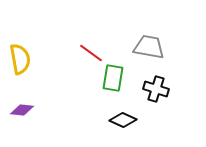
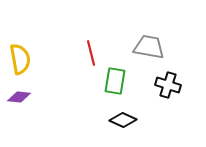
red line: rotated 40 degrees clockwise
green rectangle: moved 2 px right, 3 px down
black cross: moved 12 px right, 4 px up
purple diamond: moved 3 px left, 13 px up
